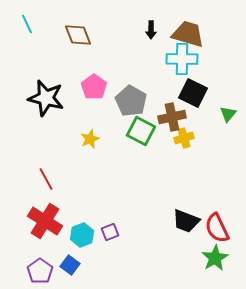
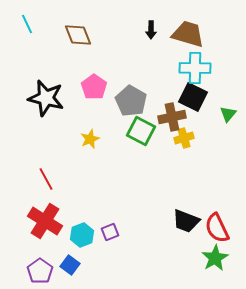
cyan cross: moved 13 px right, 9 px down
black square: moved 4 px down
